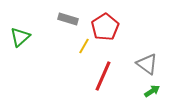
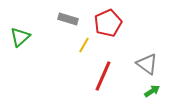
red pentagon: moved 3 px right, 4 px up; rotated 8 degrees clockwise
yellow line: moved 1 px up
